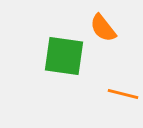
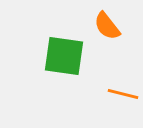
orange semicircle: moved 4 px right, 2 px up
